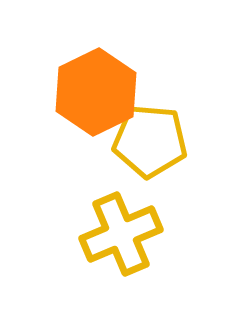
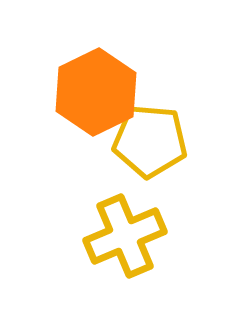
yellow cross: moved 4 px right, 2 px down
